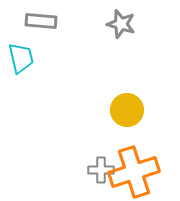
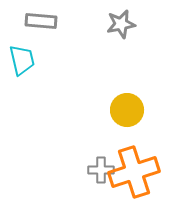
gray star: rotated 28 degrees counterclockwise
cyan trapezoid: moved 1 px right, 2 px down
